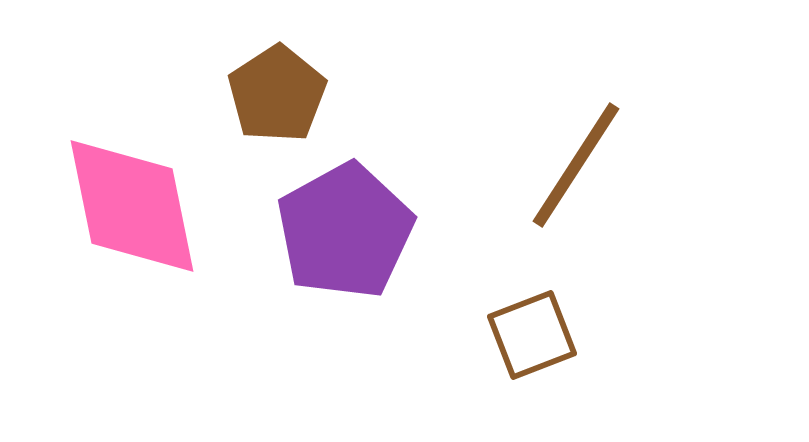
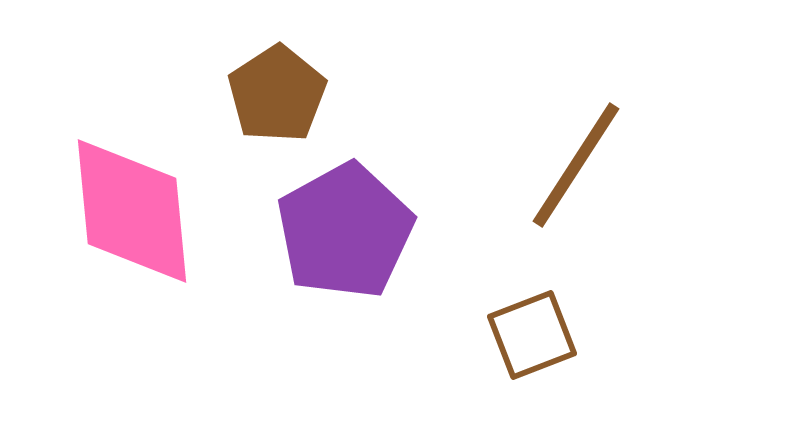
pink diamond: moved 5 px down; rotated 6 degrees clockwise
